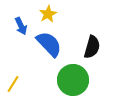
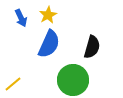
yellow star: moved 1 px down
blue arrow: moved 8 px up
blue semicircle: rotated 68 degrees clockwise
yellow line: rotated 18 degrees clockwise
